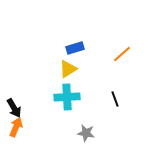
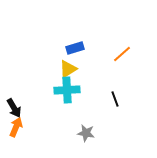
cyan cross: moved 7 px up
